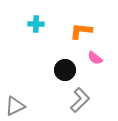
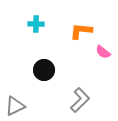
pink semicircle: moved 8 px right, 6 px up
black circle: moved 21 px left
